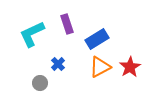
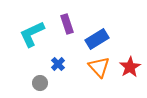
orange triangle: moved 1 px left; rotated 45 degrees counterclockwise
